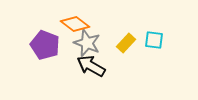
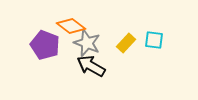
orange diamond: moved 4 px left, 2 px down
